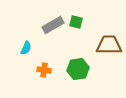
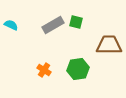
cyan semicircle: moved 15 px left, 23 px up; rotated 88 degrees counterclockwise
orange cross: rotated 24 degrees clockwise
